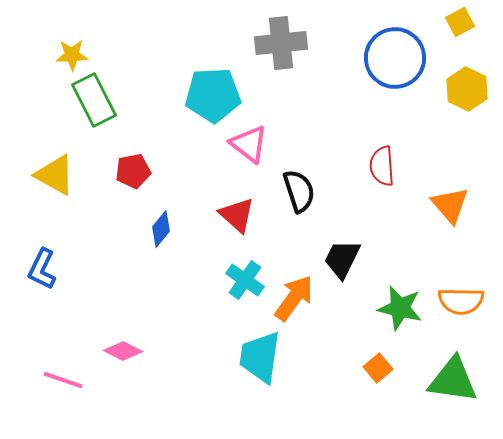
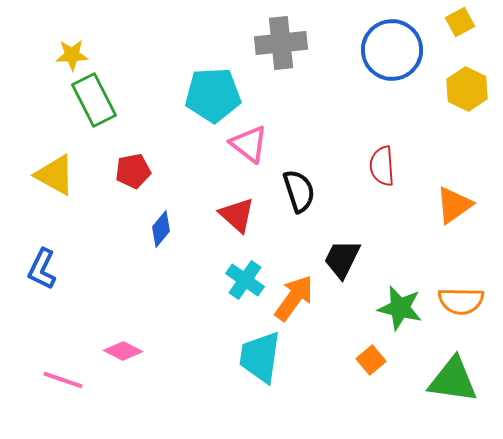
blue circle: moved 3 px left, 8 px up
orange triangle: moved 4 px right; rotated 36 degrees clockwise
orange square: moved 7 px left, 8 px up
